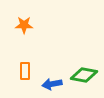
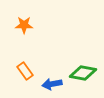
orange rectangle: rotated 36 degrees counterclockwise
green diamond: moved 1 px left, 2 px up
